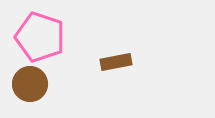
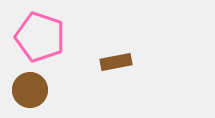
brown circle: moved 6 px down
